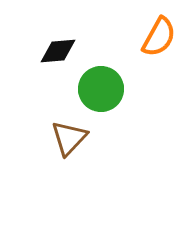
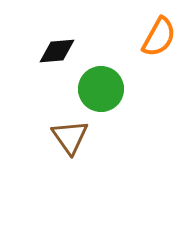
black diamond: moved 1 px left
brown triangle: moved 1 px right, 1 px up; rotated 18 degrees counterclockwise
